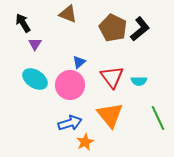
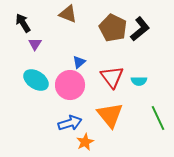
cyan ellipse: moved 1 px right, 1 px down
